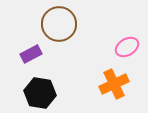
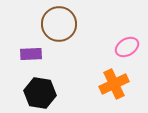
purple rectangle: rotated 25 degrees clockwise
